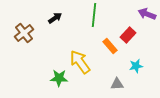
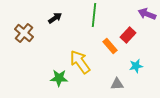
brown cross: rotated 12 degrees counterclockwise
